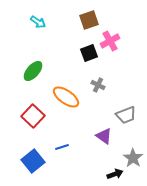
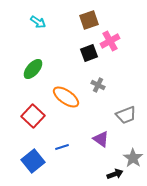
green ellipse: moved 2 px up
purple triangle: moved 3 px left, 3 px down
